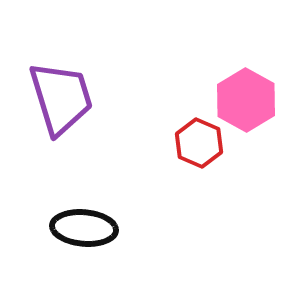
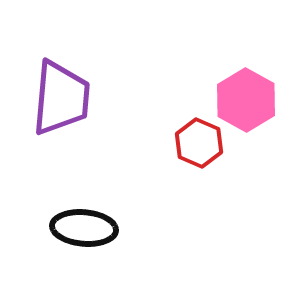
purple trapezoid: rotated 22 degrees clockwise
